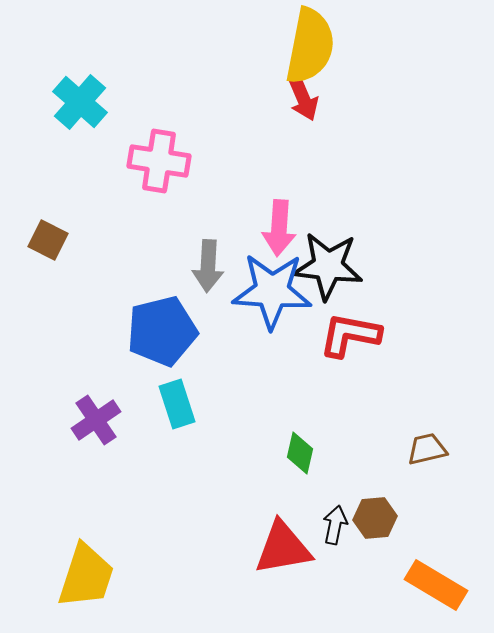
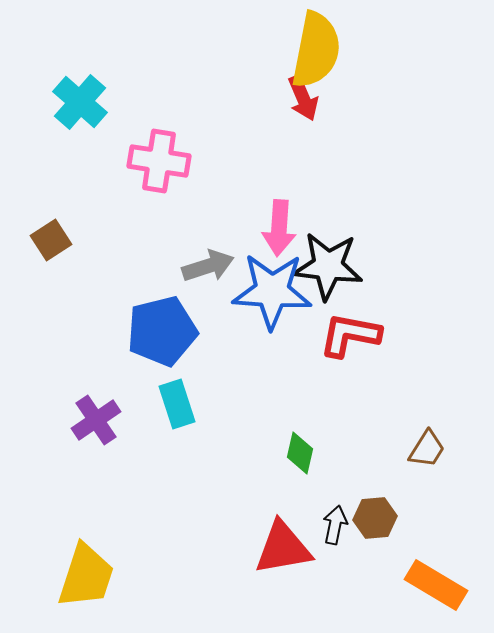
yellow semicircle: moved 6 px right, 4 px down
brown square: moved 3 px right; rotated 30 degrees clockwise
gray arrow: rotated 111 degrees counterclockwise
brown trapezoid: rotated 135 degrees clockwise
